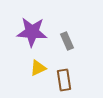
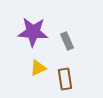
purple star: moved 1 px right
brown rectangle: moved 1 px right, 1 px up
